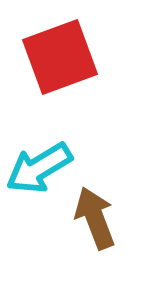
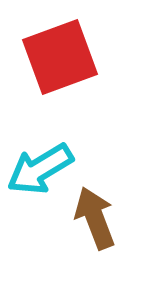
cyan arrow: moved 1 px right, 1 px down
